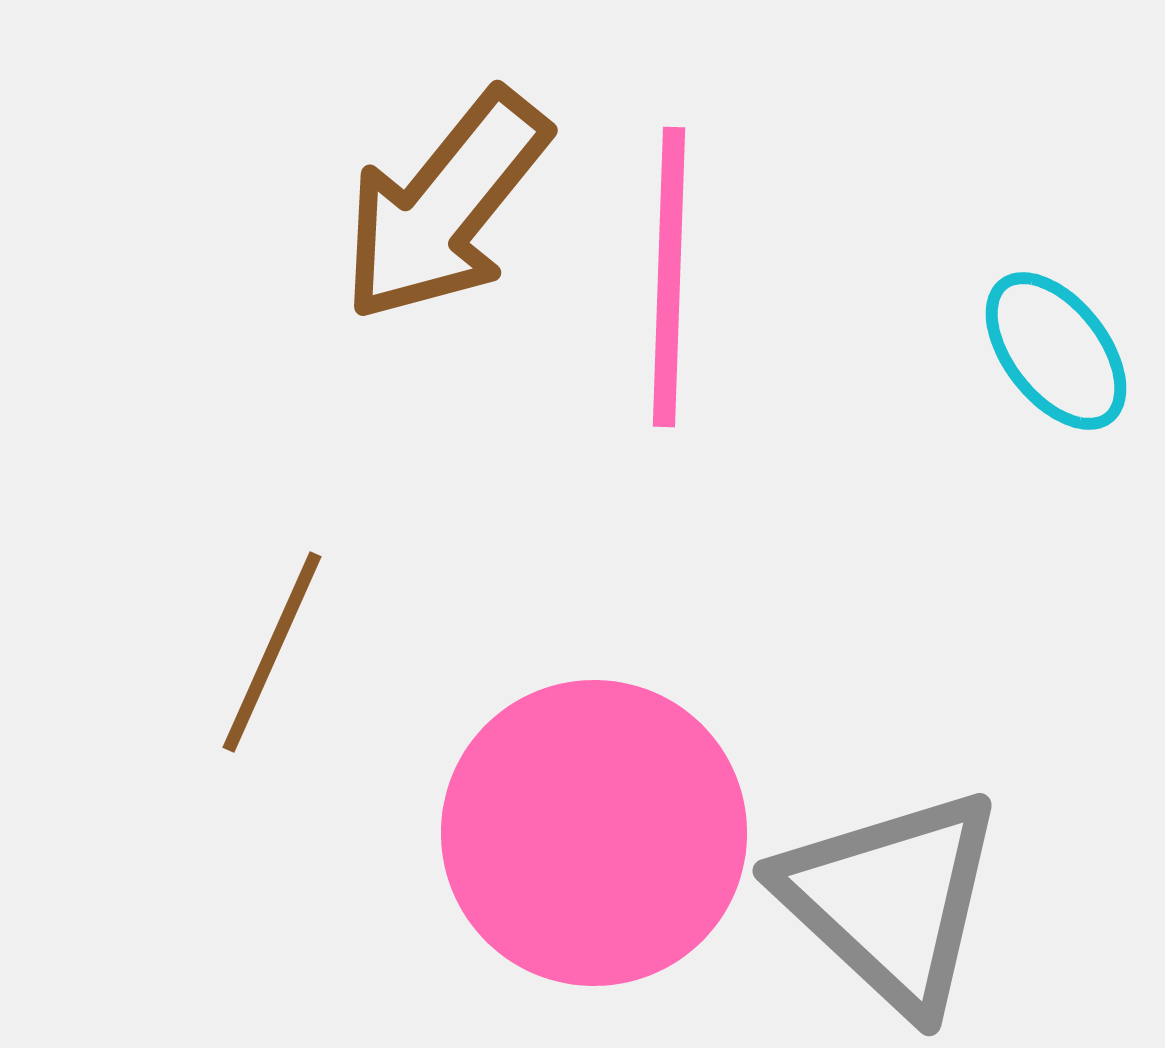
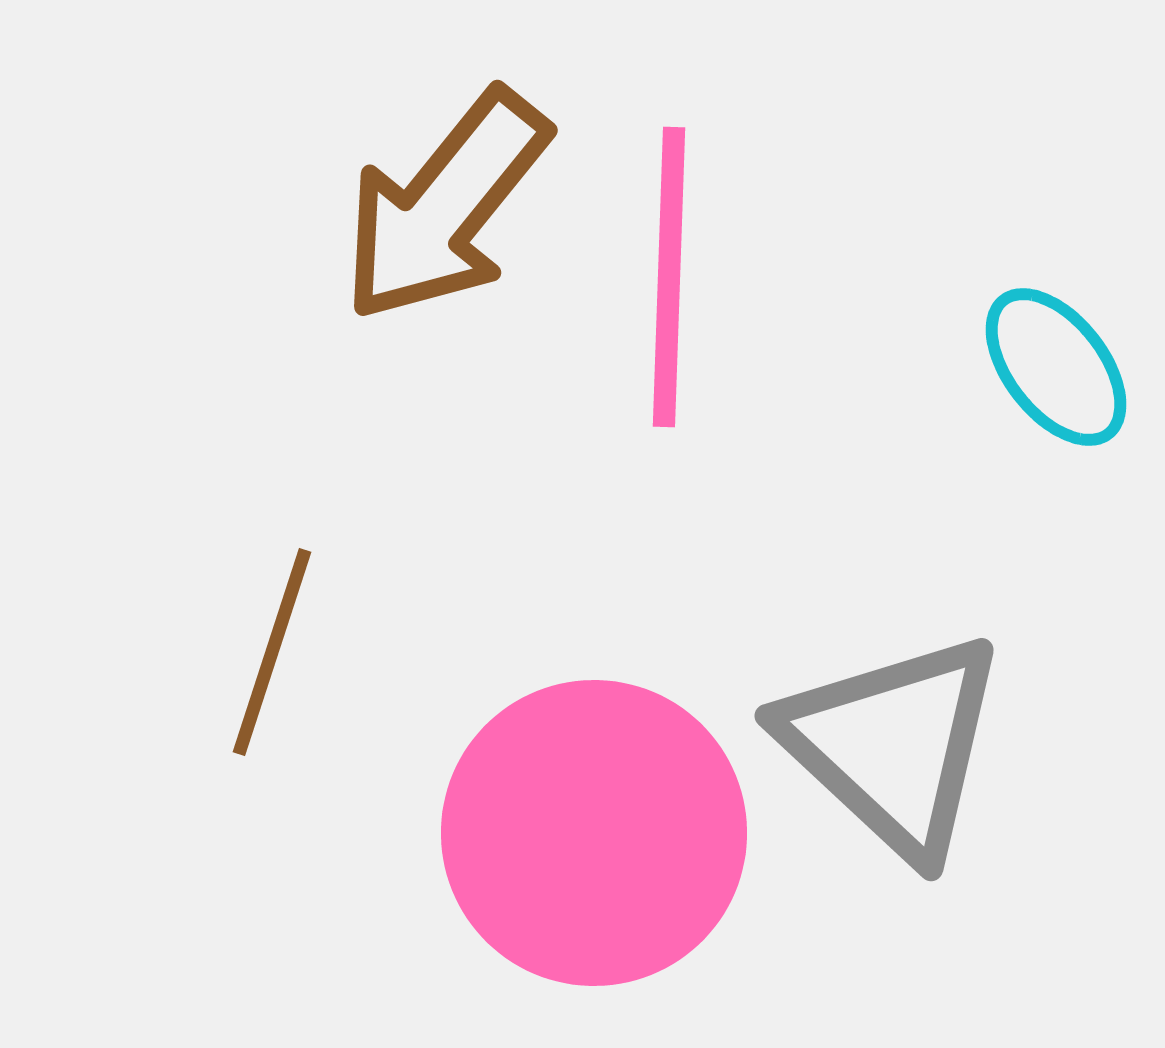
cyan ellipse: moved 16 px down
brown line: rotated 6 degrees counterclockwise
gray triangle: moved 2 px right, 155 px up
